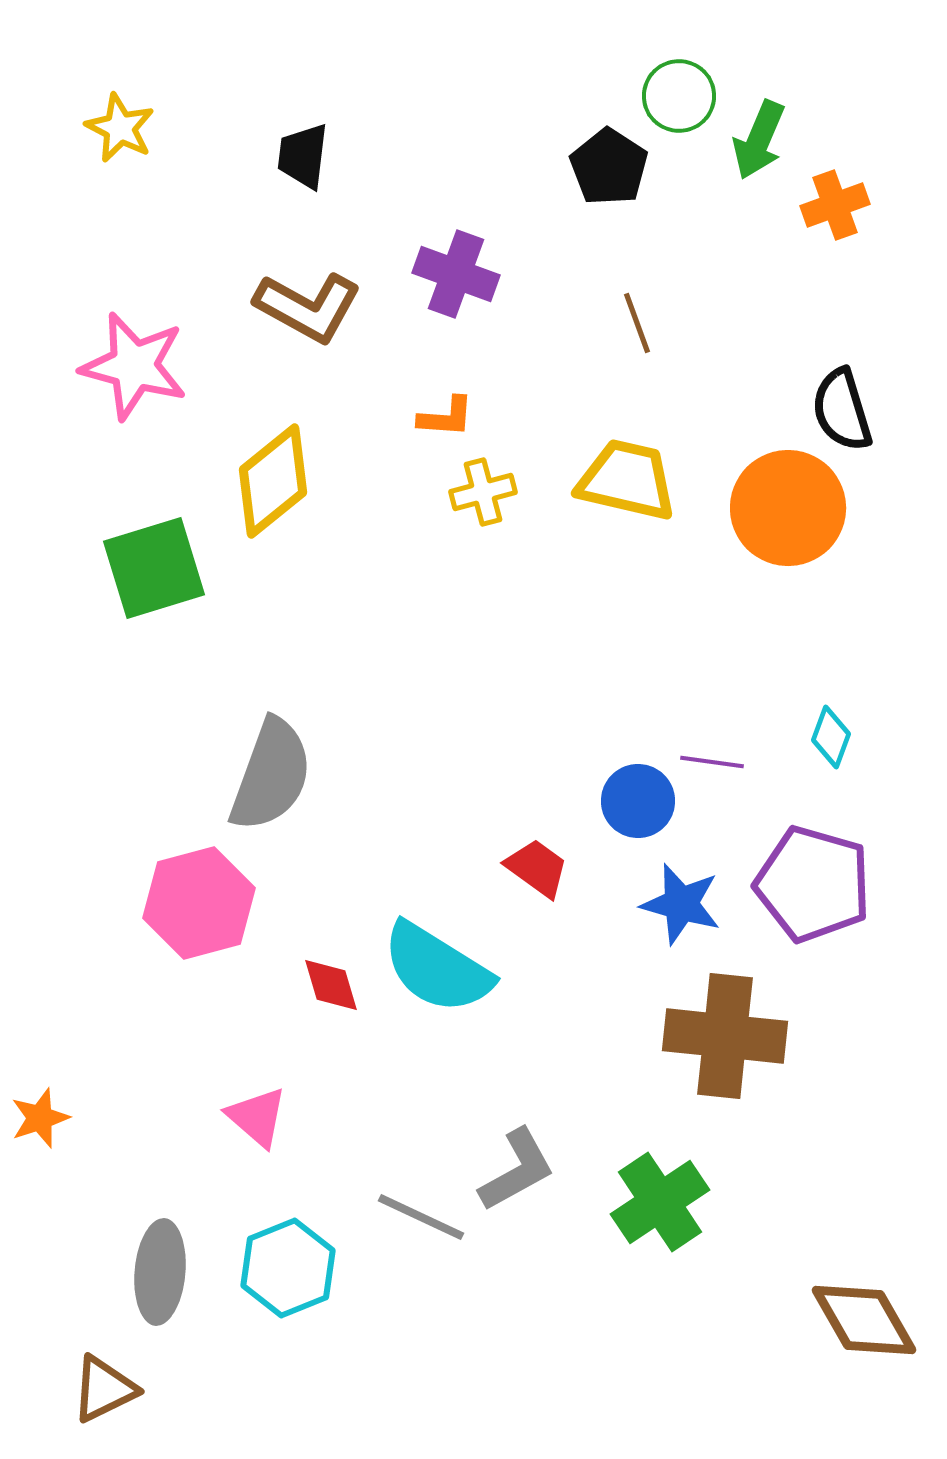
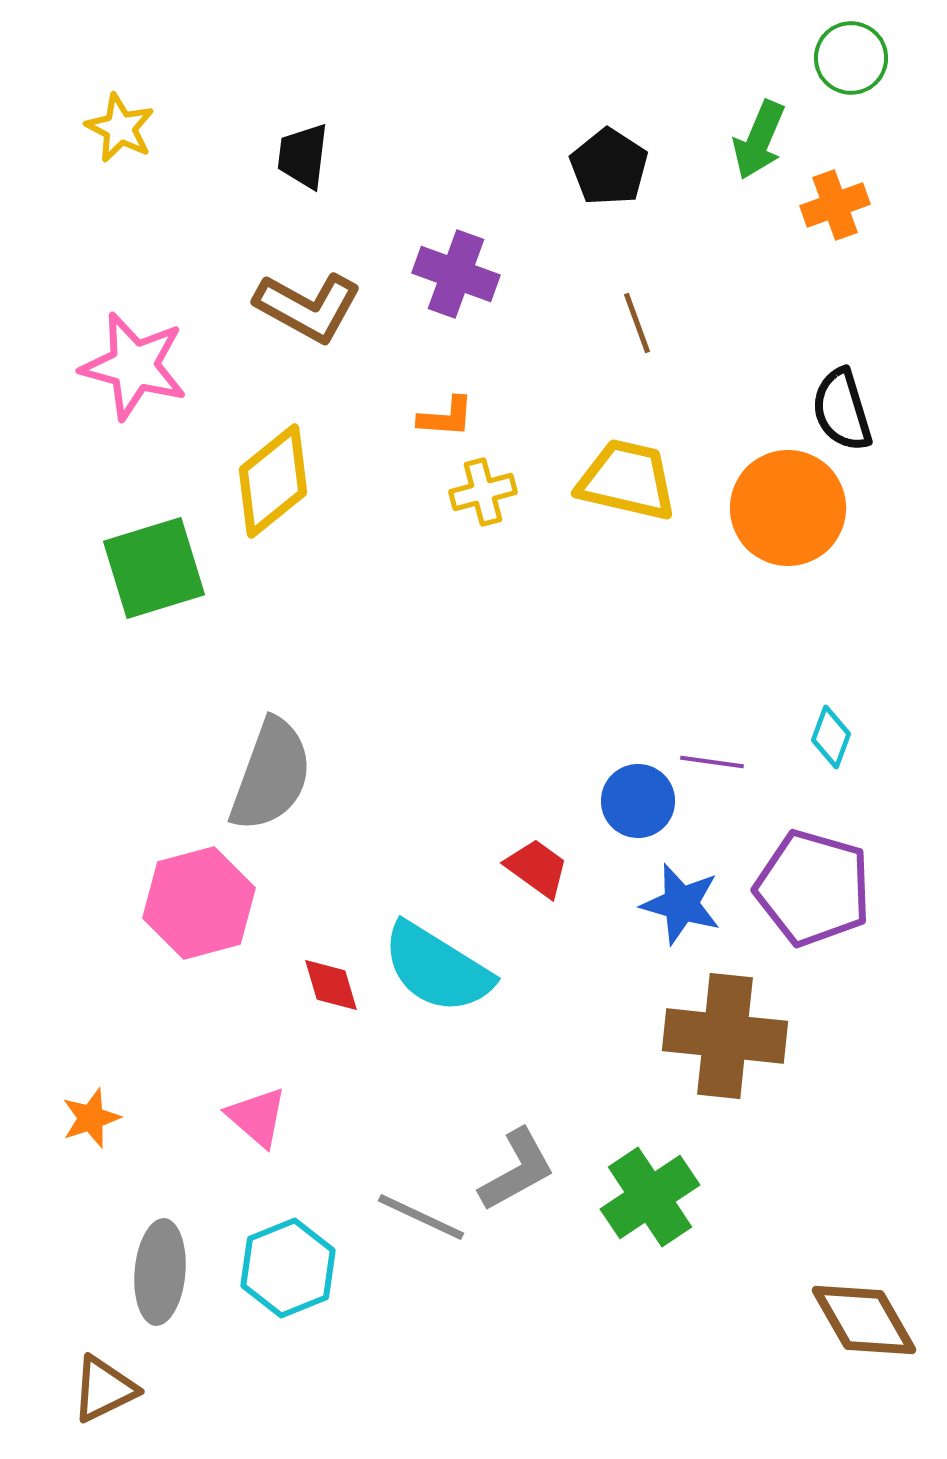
green circle: moved 172 px right, 38 px up
purple pentagon: moved 4 px down
orange star: moved 51 px right
green cross: moved 10 px left, 5 px up
